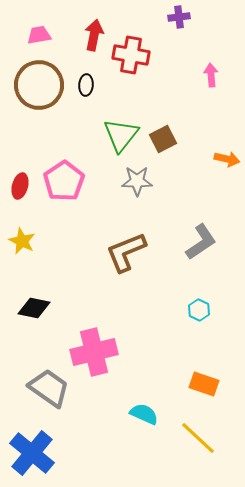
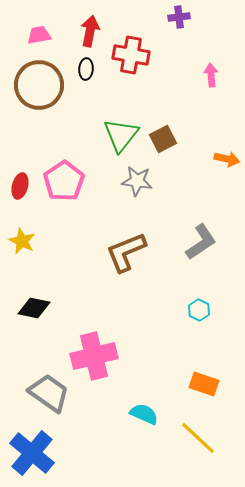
red arrow: moved 4 px left, 4 px up
black ellipse: moved 16 px up
gray star: rotated 8 degrees clockwise
pink cross: moved 4 px down
gray trapezoid: moved 5 px down
